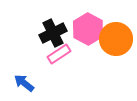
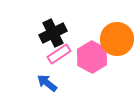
pink hexagon: moved 4 px right, 28 px down
orange circle: moved 1 px right
blue arrow: moved 23 px right
